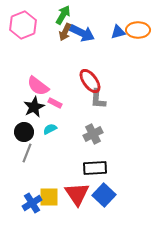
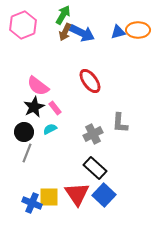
gray L-shape: moved 22 px right, 24 px down
pink rectangle: moved 5 px down; rotated 24 degrees clockwise
black rectangle: rotated 45 degrees clockwise
blue cross: rotated 36 degrees counterclockwise
